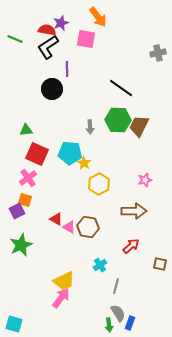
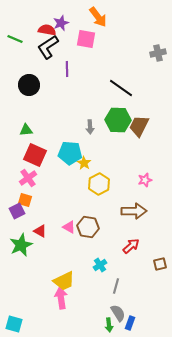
black circle: moved 23 px left, 4 px up
red square: moved 2 px left, 1 px down
red triangle: moved 16 px left, 12 px down
brown square: rotated 24 degrees counterclockwise
pink arrow: rotated 45 degrees counterclockwise
